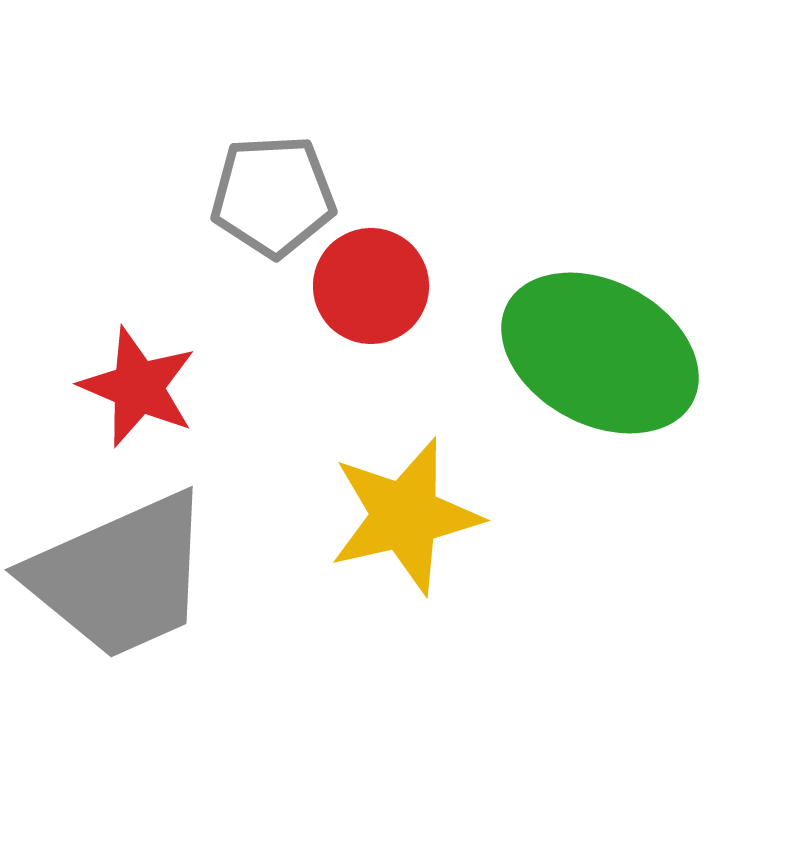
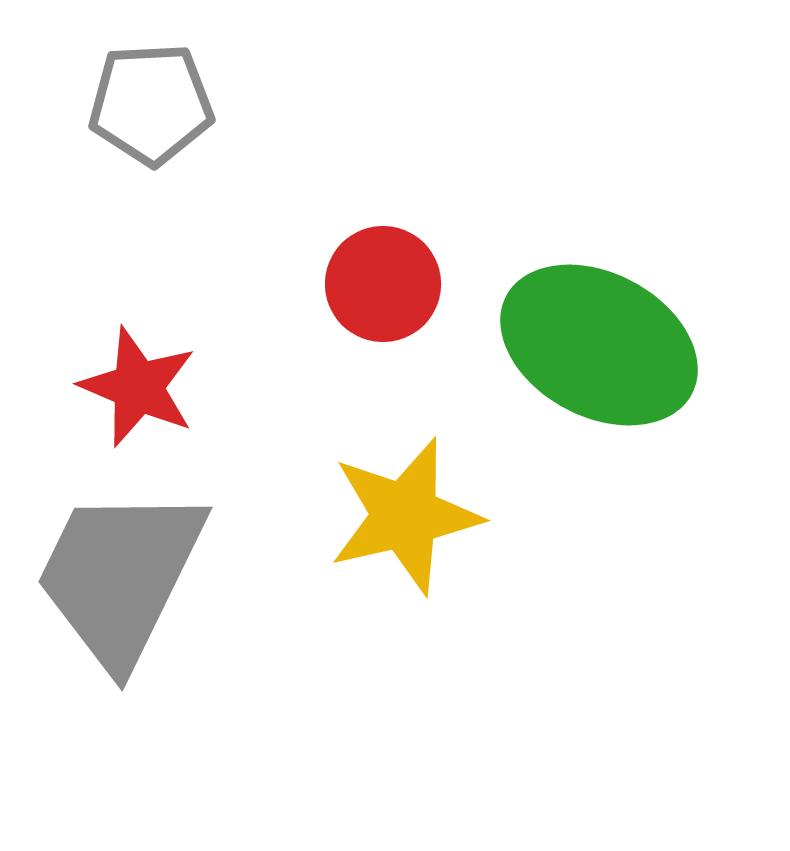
gray pentagon: moved 122 px left, 92 px up
red circle: moved 12 px right, 2 px up
green ellipse: moved 1 px left, 8 px up
gray trapezoid: rotated 140 degrees clockwise
